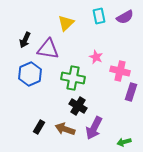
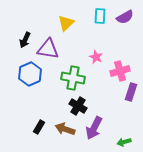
cyan rectangle: moved 1 px right; rotated 14 degrees clockwise
pink cross: rotated 30 degrees counterclockwise
